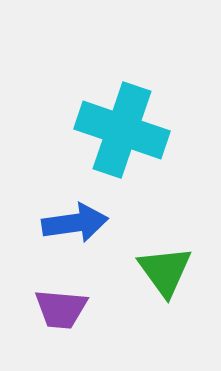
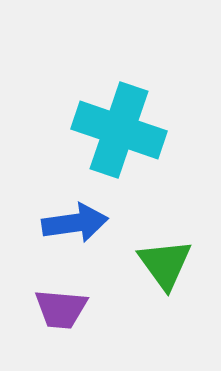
cyan cross: moved 3 px left
green triangle: moved 7 px up
